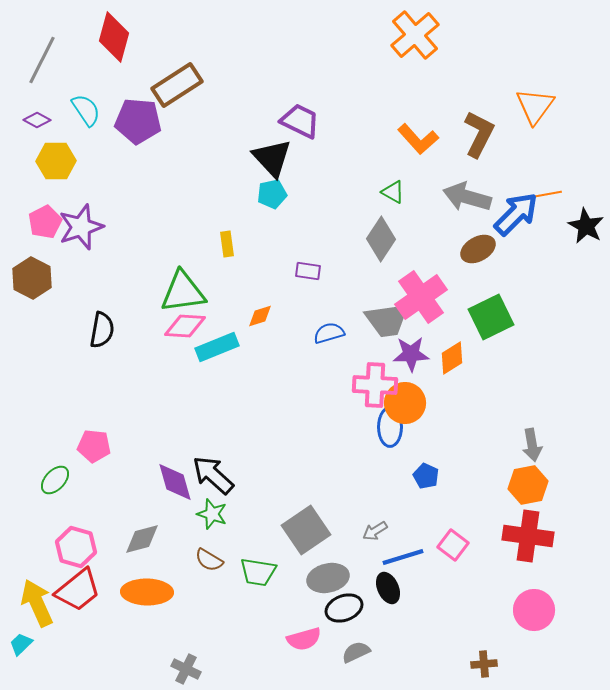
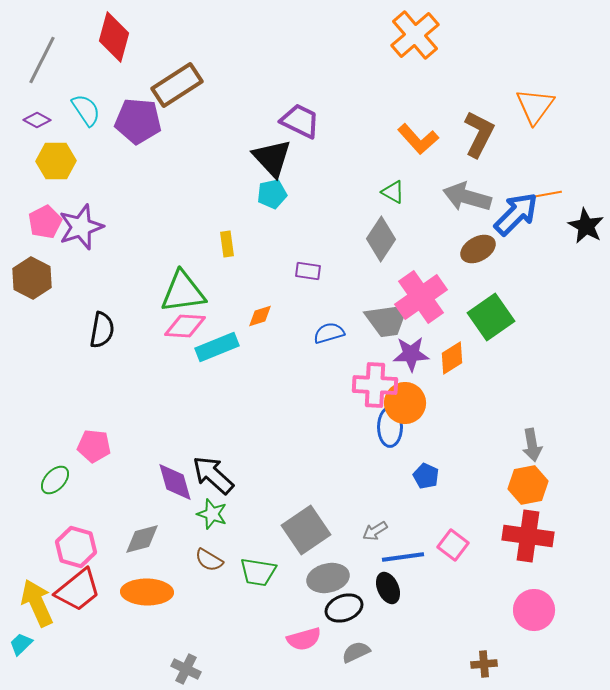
green square at (491, 317): rotated 9 degrees counterclockwise
blue line at (403, 557): rotated 9 degrees clockwise
